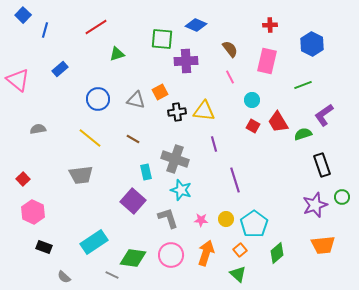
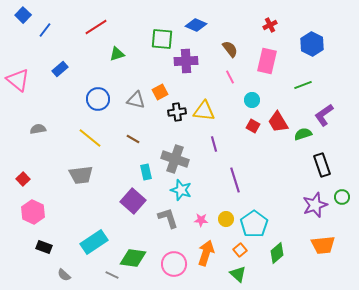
red cross at (270, 25): rotated 24 degrees counterclockwise
blue line at (45, 30): rotated 21 degrees clockwise
pink circle at (171, 255): moved 3 px right, 9 px down
gray semicircle at (64, 277): moved 2 px up
